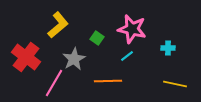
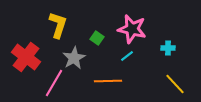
yellow L-shape: rotated 32 degrees counterclockwise
gray star: moved 1 px up
yellow line: rotated 35 degrees clockwise
